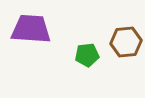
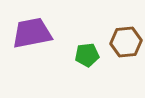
purple trapezoid: moved 1 px right, 4 px down; rotated 15 degrees counterclockwise
